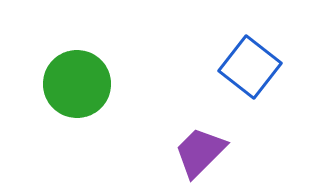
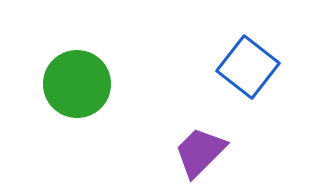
blue square: moved 2 px left
